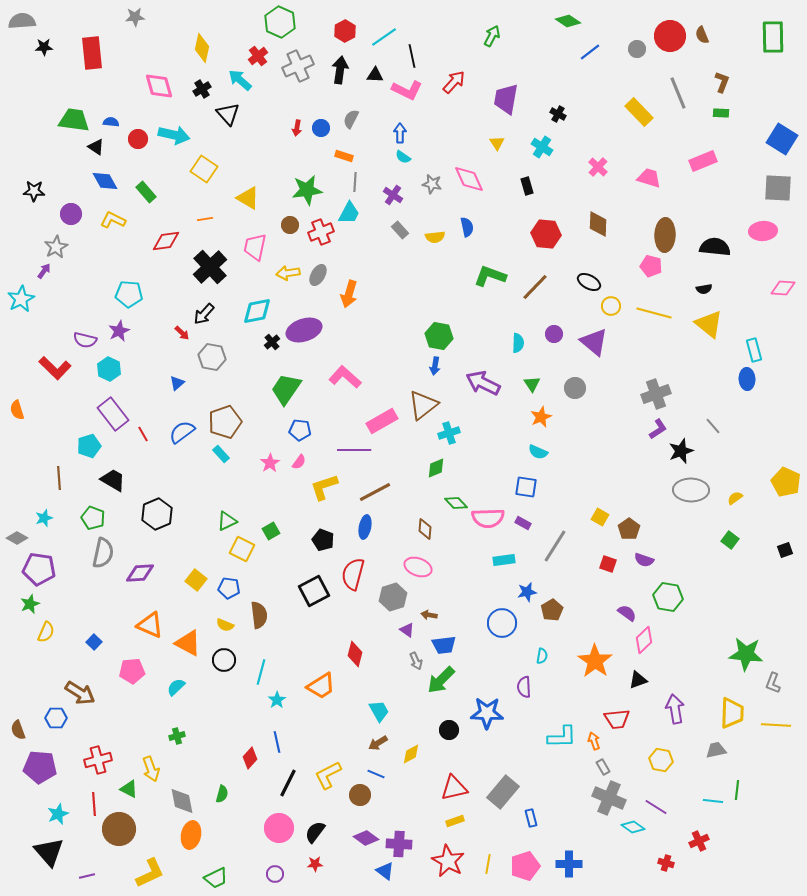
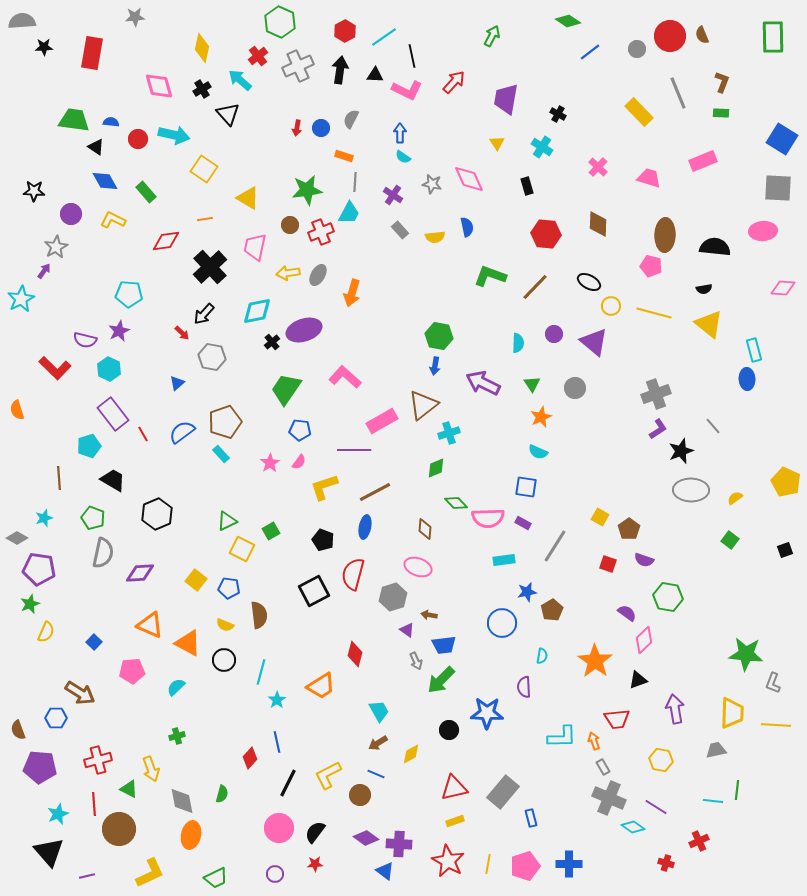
red rectangle at (92, 53): rotated 16 degrees clockwise
orange arrow at (349, 294): moved 3 px right, 1 px up
